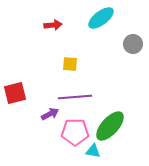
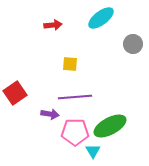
red square: rotated 20 degrees counterclockwise
purple arrow: rotated 36 degrees clockwise
green ellipse: rotated 20 degrees clockwise
cyan triangle: rotated 49 degrees clockwise
